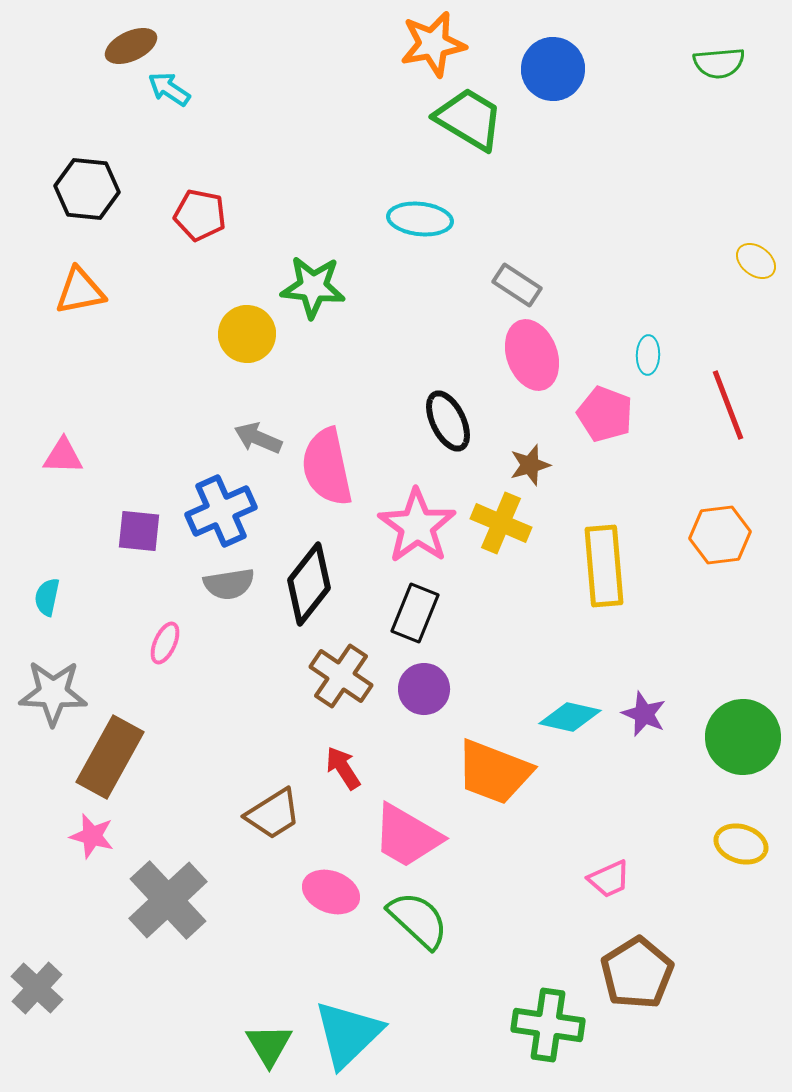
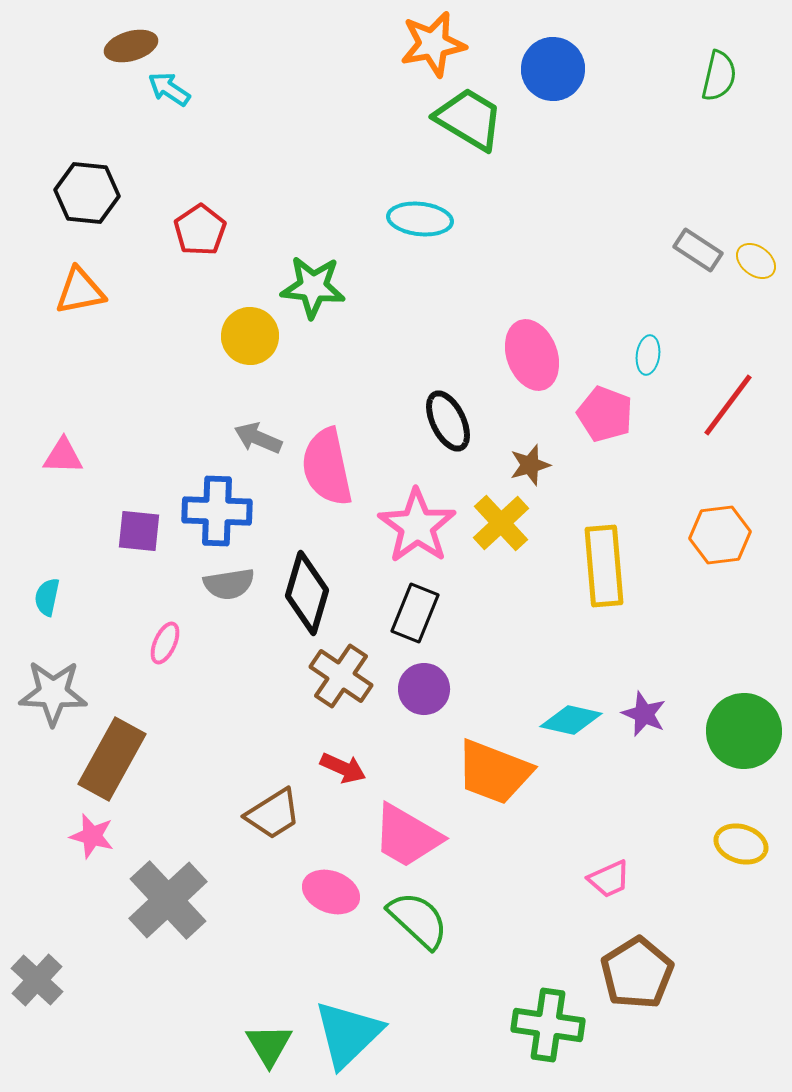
brown ellipse at (131, 46): rotated 9 degrees clockwise
green semicircle at (719, 63): moved 13 px down; rotated 72 degrees counterclockwise
black hexagon at (87, 189): moved 4 px down
red pentagon at (200, 215): moved 15 px down; rotated 27 degrees clockwise
gray rectangle at (517, 285): moved 181 px right, 35 px up
yellow circle at (247, 334): moved 3 px right, 2 px down
cyan ellipse at (648, 355): rotated 6 degrees clockwise
red line at (728, 405): rotated 58 degrees clockwise
blue cross at (221, 511): moved 4 px left; rotated 26 degrees clockwise
yellow cross at (501, 523): rotated 24 degrees clockwise
black diamond at (309, 584): moved 2 px left, 9 px down; rotated 22 degrees counterclockwise
cyan diamond at (570, 717): moved 1 px right, 3 px down
green circle at (743, 737): moved 1 px right, 6 px up
brown rectangle at (110, 757): moved 2 px right, 2 px down
red arrow at (343, 768): rotated 147 degrees clockwise
gray cross at (37, 988): moved 8 px up
